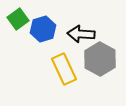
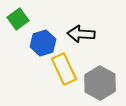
blue hexagon: moved 14 px down
gray hexagon: moved 24 px down
